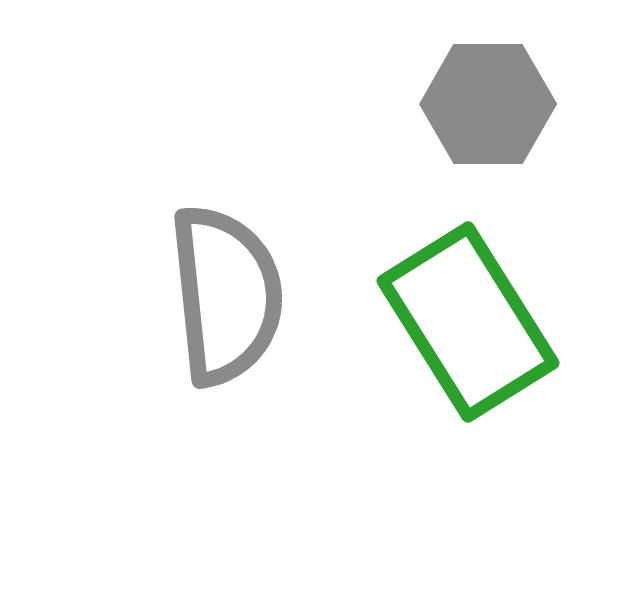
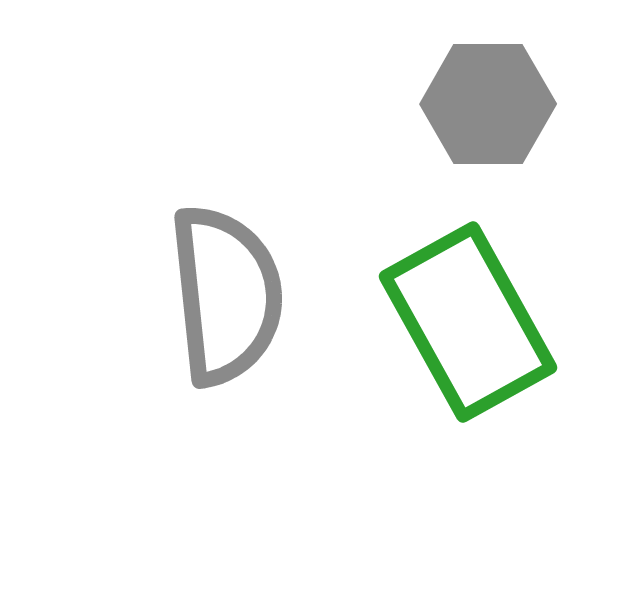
green rectangle: rotated 3 degrees clockwise
